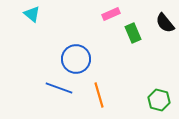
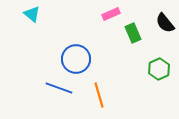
green hexagon: moved 31 px up; rotated 20 degrees clockwise
